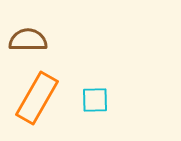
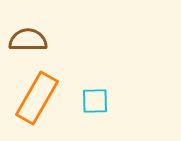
cyan square: moved 1 px down
